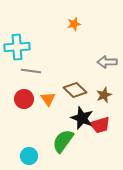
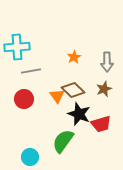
orange star: moved 33 px down; rotated 16 degrees counterclockwise
gray arrow: rotated 90 degrees counterclockwise
gray line: rotated 18 degrees counterclockwise
brown diamond: moved 2 px left
brown star: moved 6 px up
orange triangle: moved 9 px right, 3 px up
black star: moved 3 px left, 4 px up
red trapezoid: moved 1 px right, 1 px up
cyan circle: moved 1 px right, 1 px down
